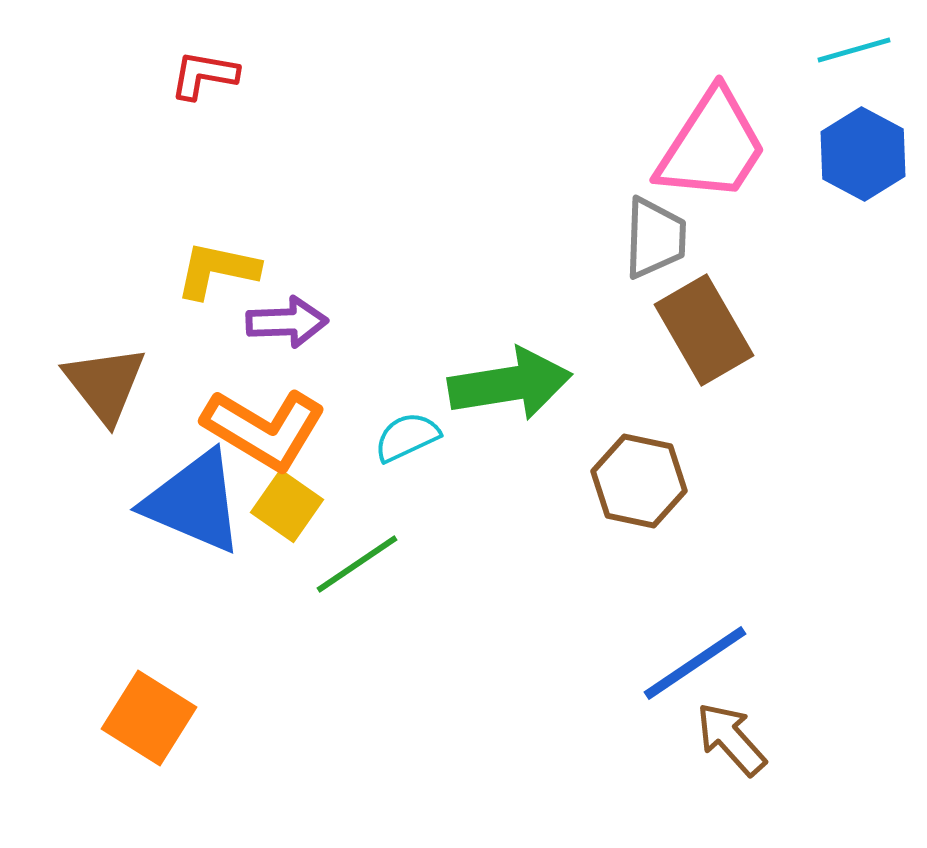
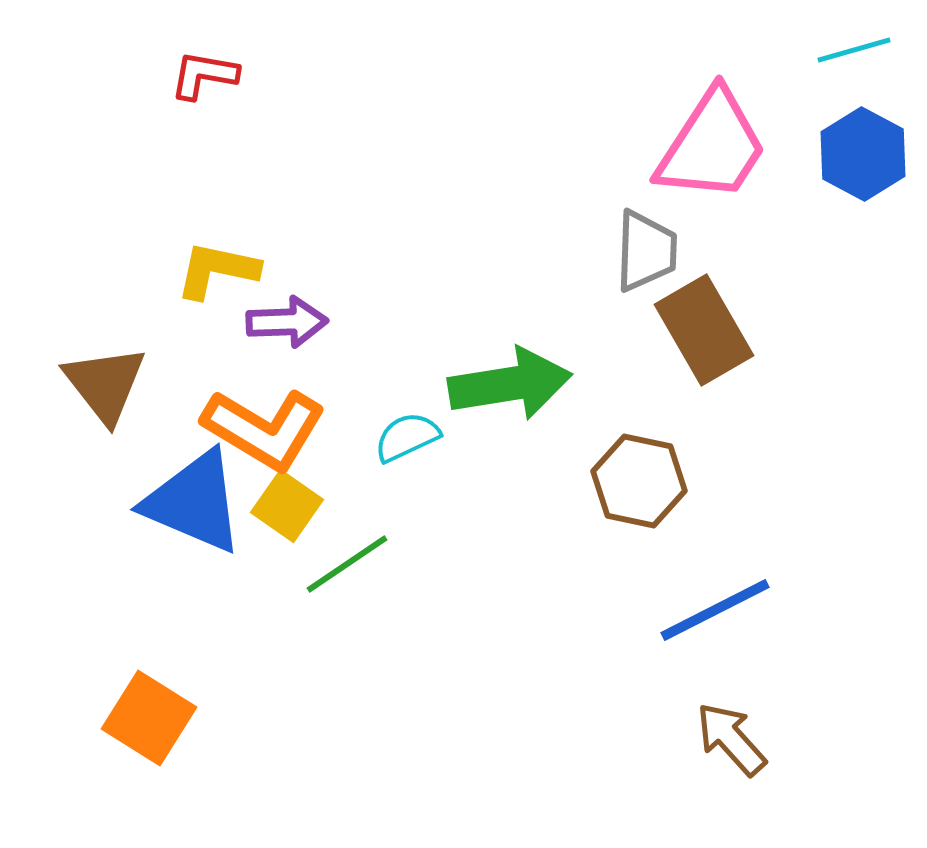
gray trapezoid: moved 9 px left, 13 px down
green line: moved 10 px left
blue line: moved 20 px right, 53 px up; rotated 7 degrees clockwise
